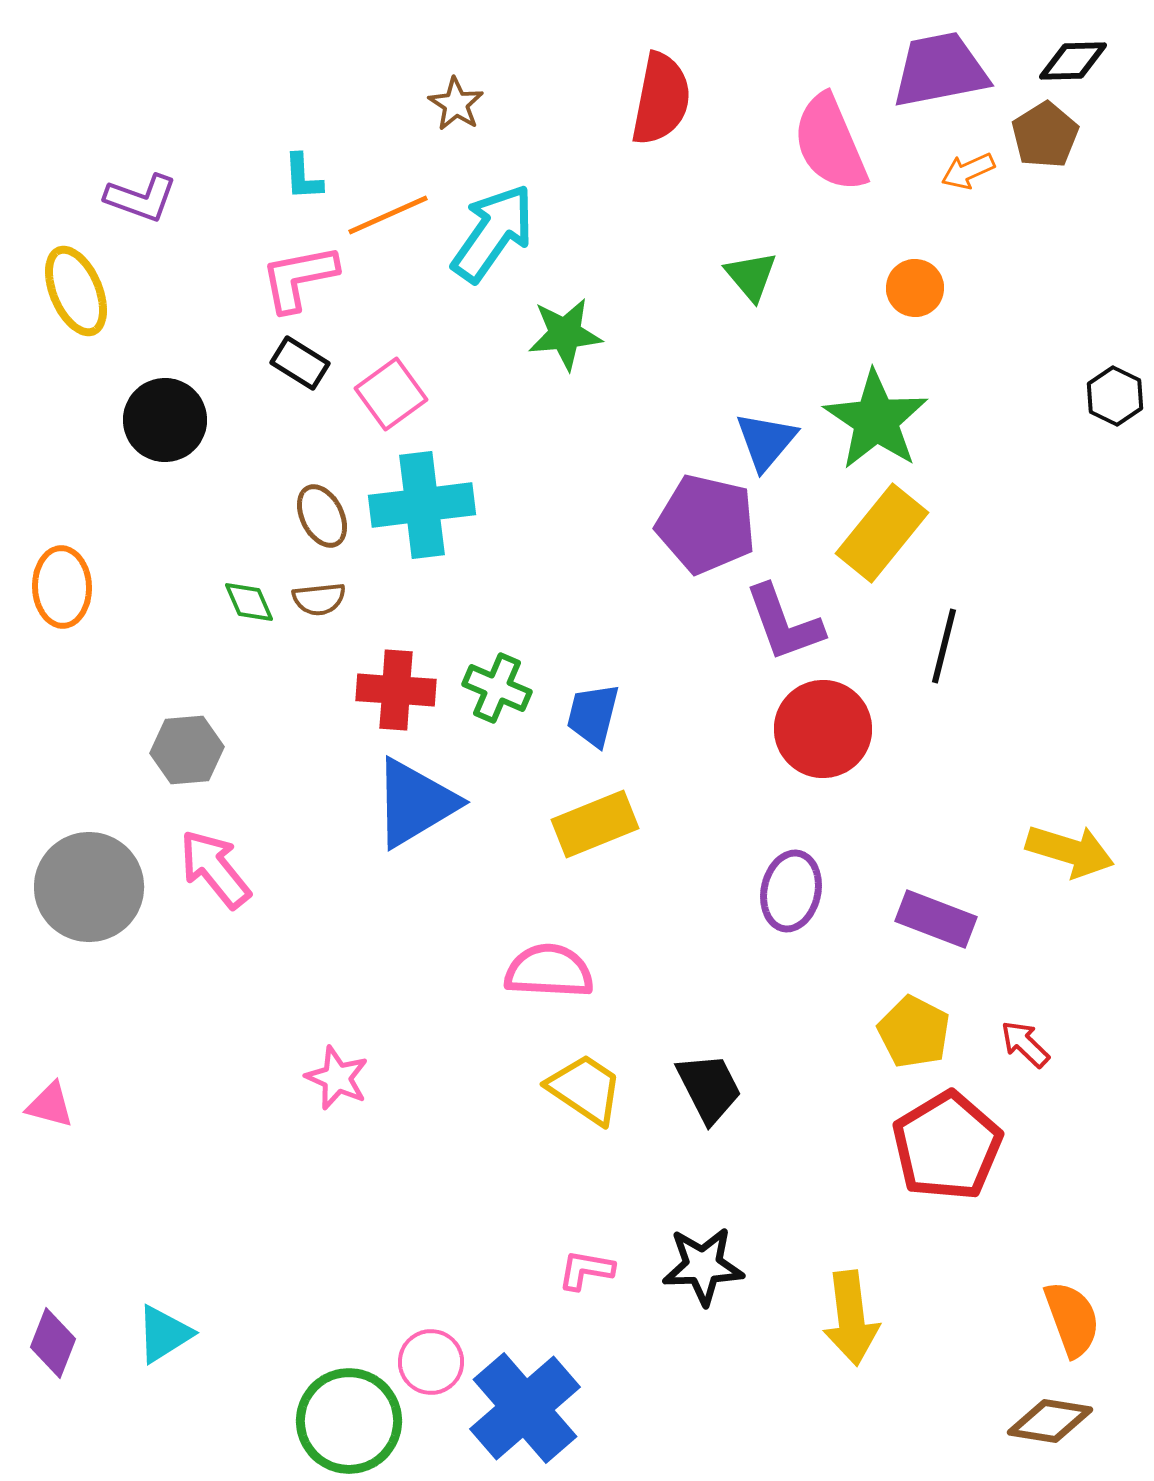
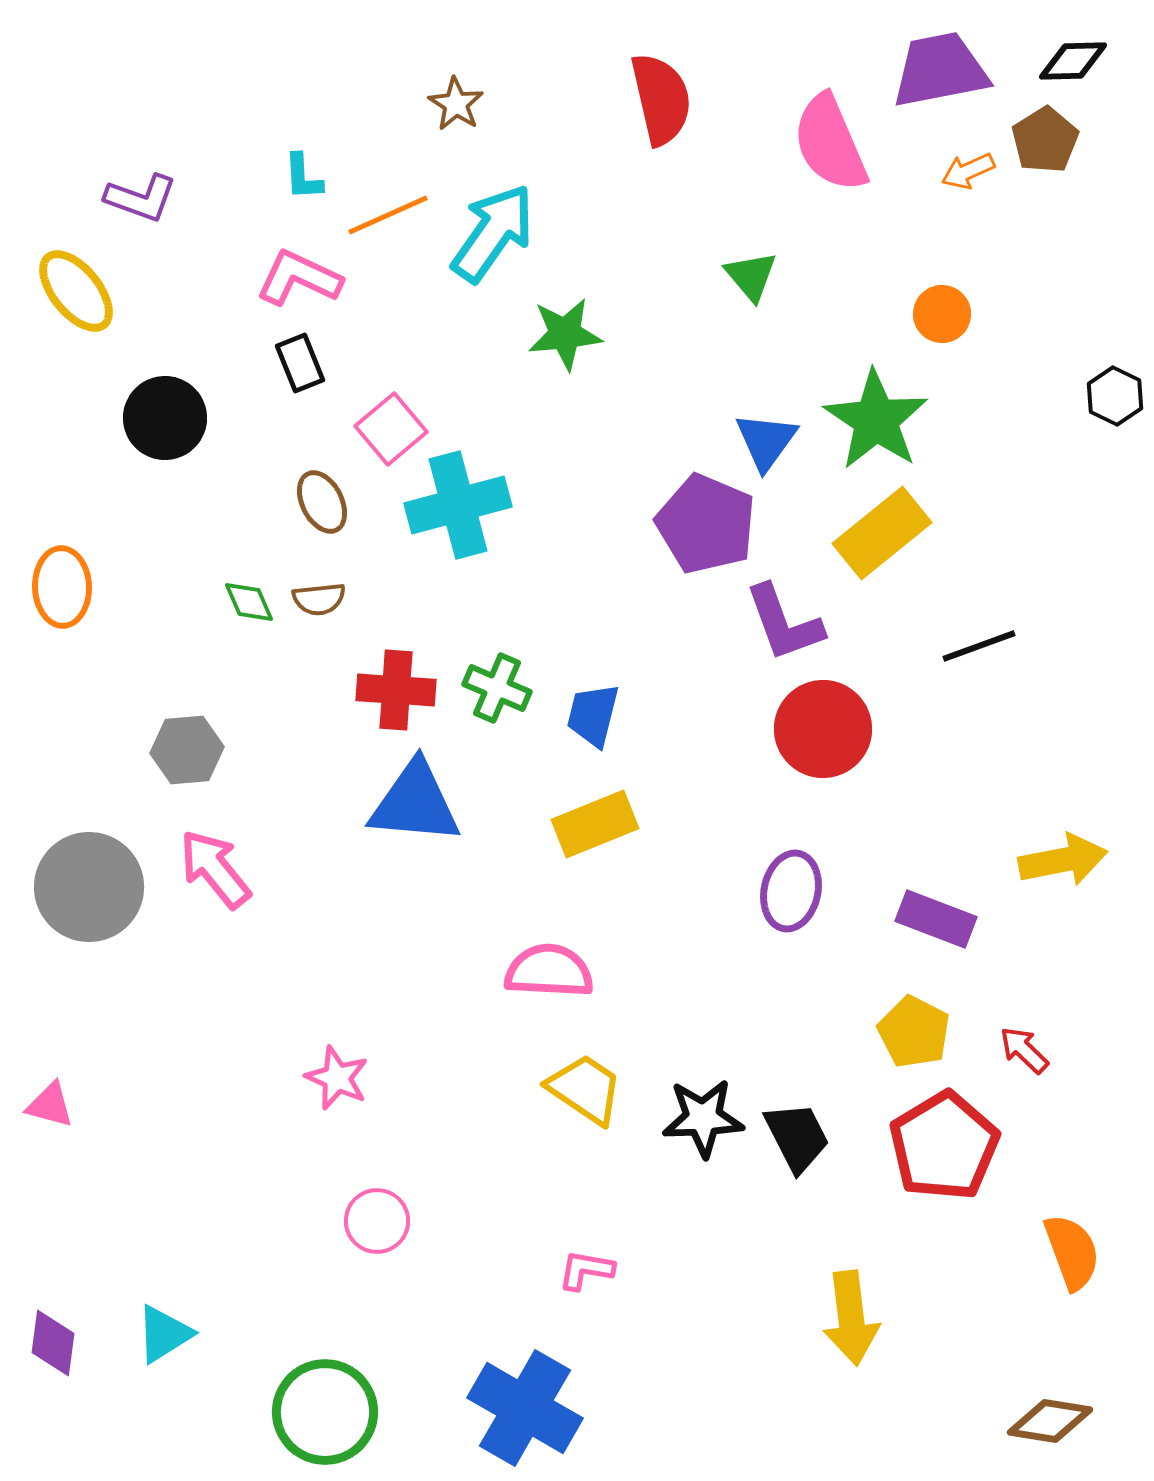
red semicircle at (661, 99): rotated 24 degrees counterclockwise
brown pentagon at (1045, 135): moved 5 px down
pink L-shape at (299, 278): rotated 36 degrees clockwise
orange circle at (915, 288): moved 27 px right, 26 px down
yellow ellipse at (76, 291): rotated 16 degrees counterclockwise
black rectangle at (300, 363): rotated 36 degrees clockwise
pink square at (391, 394): moved 35 px down; rotated 4 degrees counterclockwise
black circle at (165, 420): moved 2 px up
blue triangle at (766, 441): rotated 4 degrees counterclockwise
cyan cross at (422, 505): moved 36 px right; rotated 8 degrees counterclockwise
brown ellipse at (322, 516): moved 14 px up
purple pentagon at (706, 524): rotated 10 degrees clockwise
yellow rectangle at (882, 533): rotated 12 degrees clockwise
black line at (944, 646): moved 35 px right; rotated 56 degrees clockwise
blue triangle at (415, 803): rotated 36 degrees clockwise
yellow arrow at (1070, 851): moved 7 px left, 9 px down; rotated 28 degrees counterclockwise
red arrow at (1025, 1044): moved 1 px left, 6 px down
black trapezoid at (709, 1088): moved 88 px right, 49 px down
red pentagon at (947, 1146): moved 3 px left
black star at (703, 1266): moved 148 px up
orange semicircle at (1072, 1319): moved 67 px up
purple diamond at (53, 1343): rotated 14 degrees counterclockwise
pink circle at (431, 1362): moved 54 px left, 141 px up
blue cross at (525, 1408): rotated 19 degrees counterclockwise
green circle at (349, 1421): moved 24 px left, 9 px up
